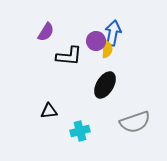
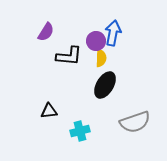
yellow semicircle: moved 6 px left, 9 px down
